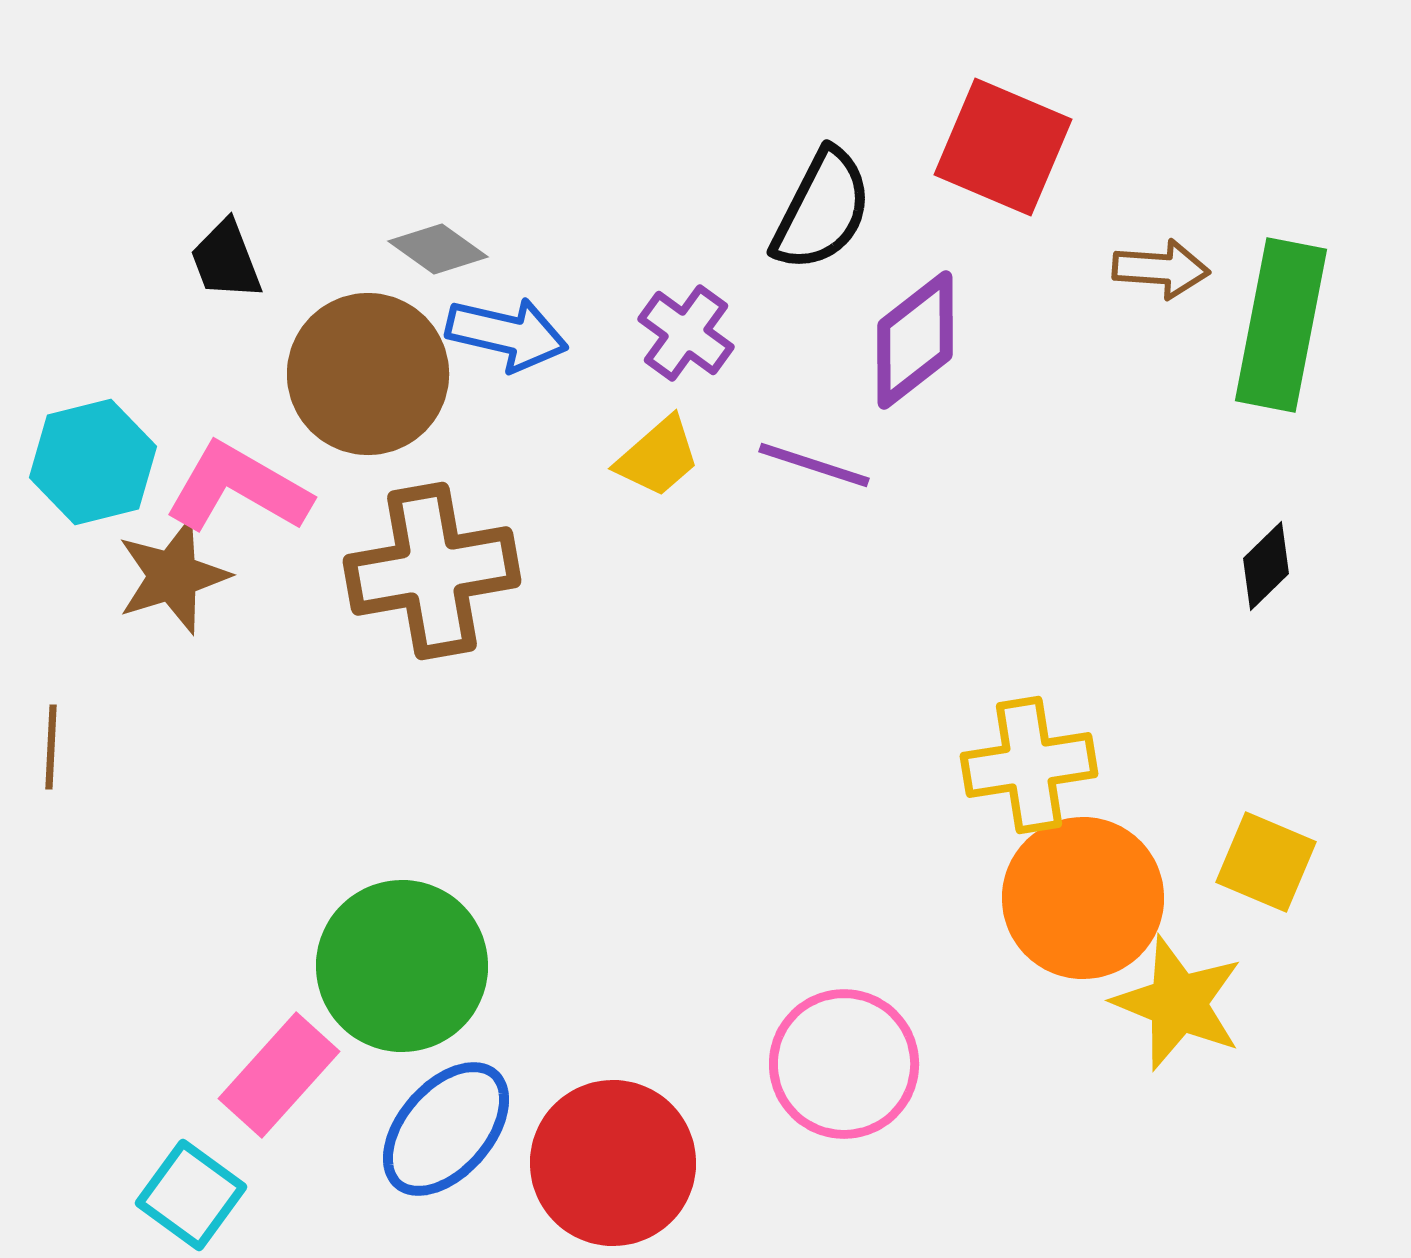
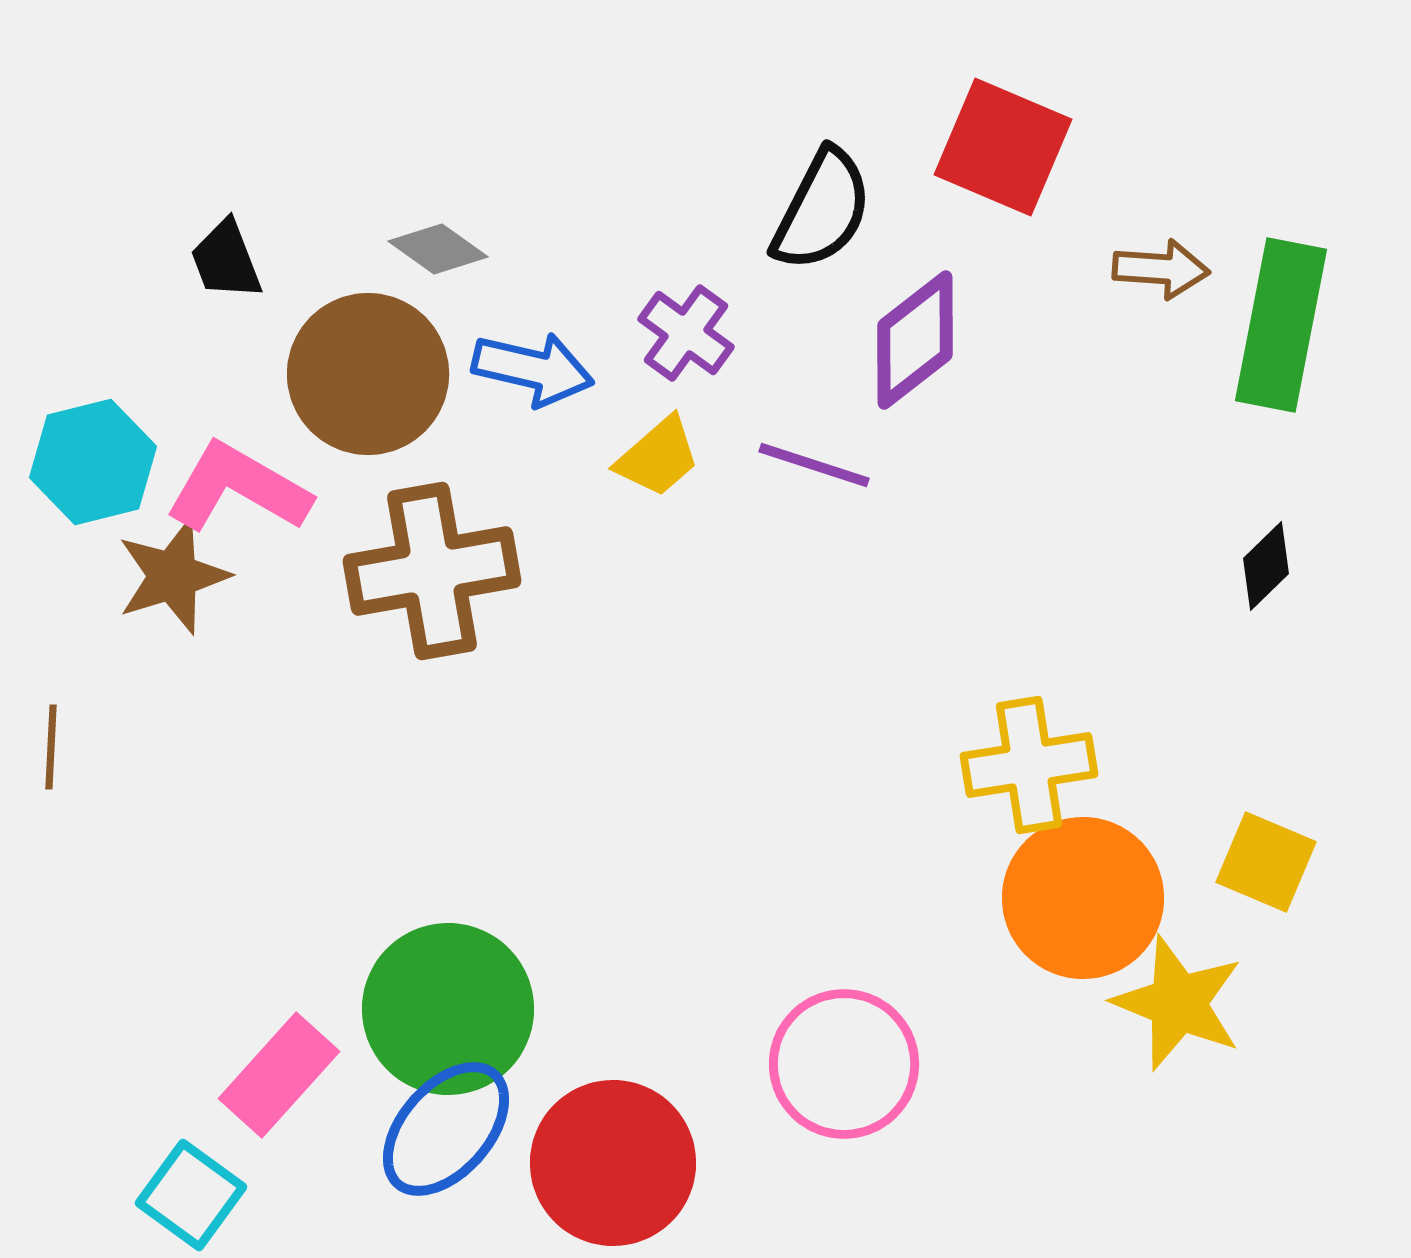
blue arrow: moved 26 px right, 35 px down
green circle: moved 46 px right, 43 px down
